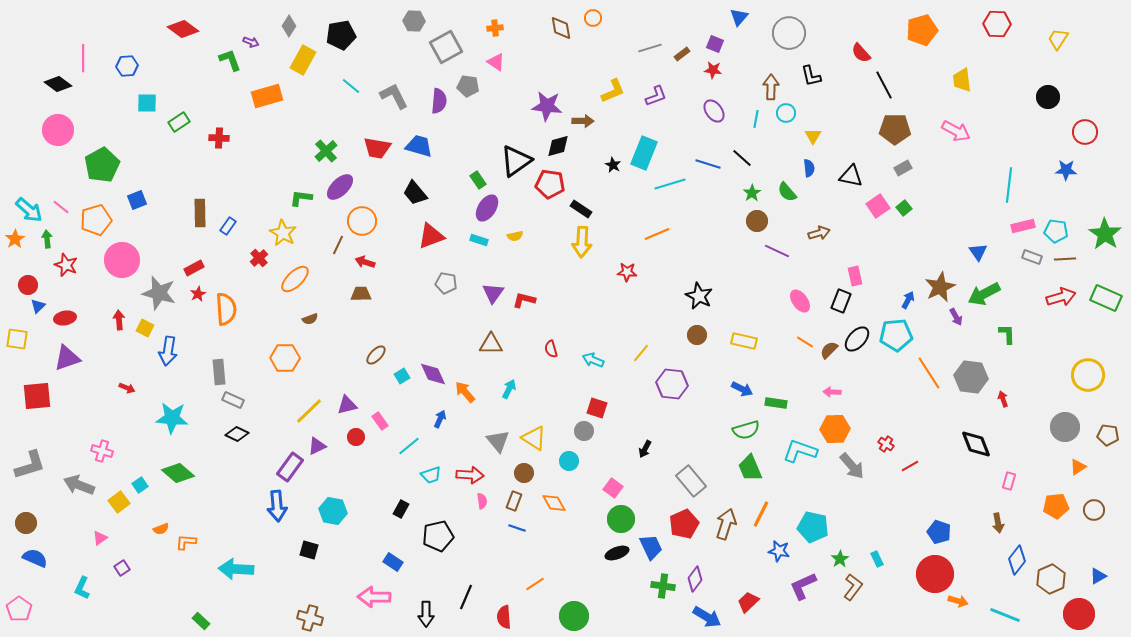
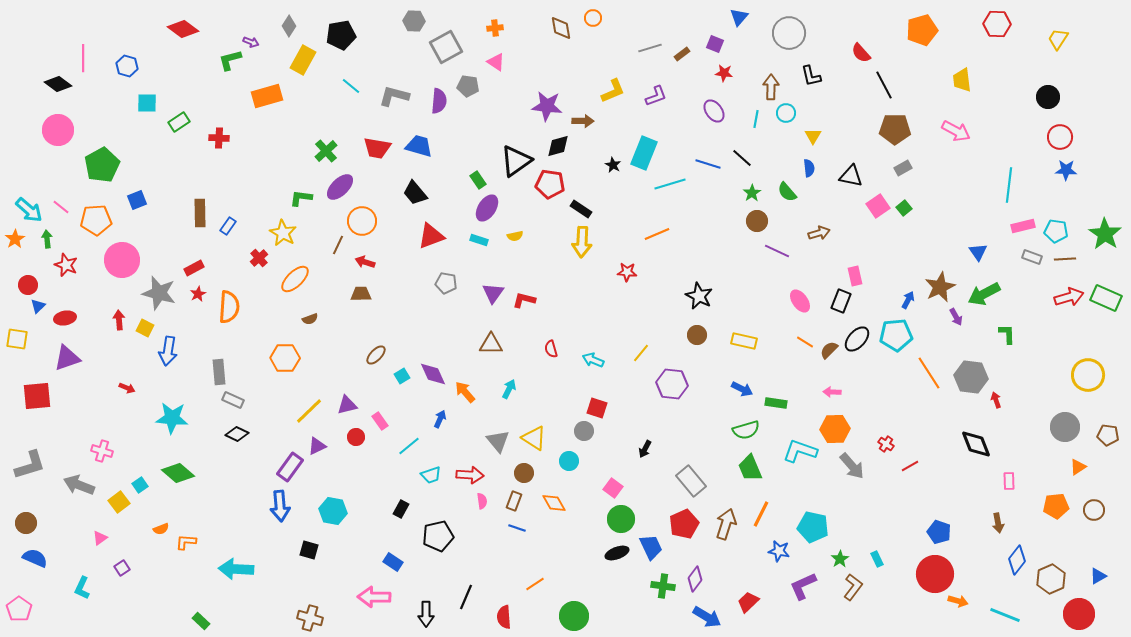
green L-shape at (230, 60): rotated 85 degrees counterclockwise
blue hexagon at (127, 66): rotated 20 degrees clockwise
red star at (713, 70): moved 11 px right, 3 px down
gray L-shape at (394, 96): rotated 48 degrees counterclockwise
red circle at (1085, 132): moved 25 px left, 5 px down
orange pentagon at (96, 220): rotated 12 degrees clockwise
red arrow at (1061, 297): moved 8 px right
orange semicircle at (226, 309): moved 3 px right, 2 px up; rotated 8 degrees clockwise
red arrow at (1003, 399): moved 7 px left, 1 px down
pink rectangle at (1009, 481): rotated 18 degrees counterclockwise
blue arrow at (277, 506): moved 3 px right
